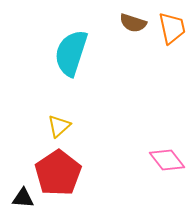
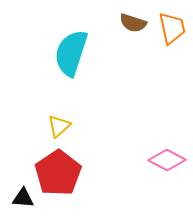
pink diamond: rotated 24 degrees counterclockwise
